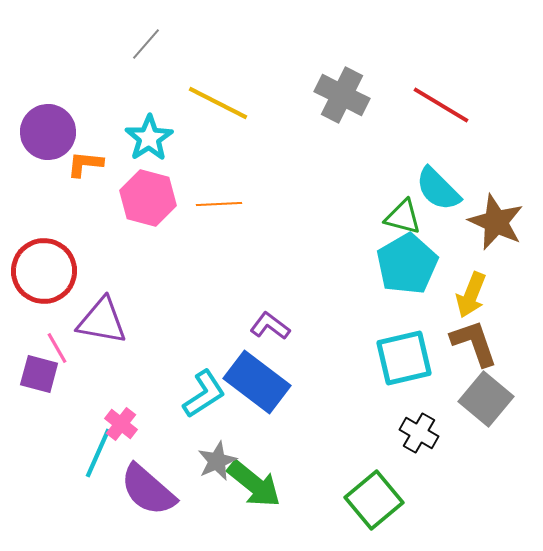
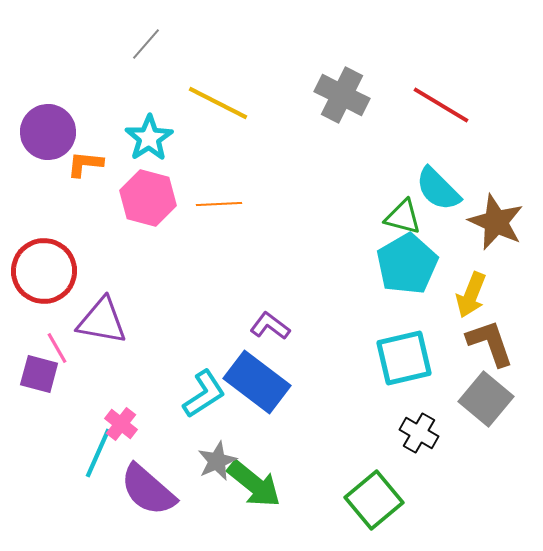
brown L-shape: moved 16 px right
